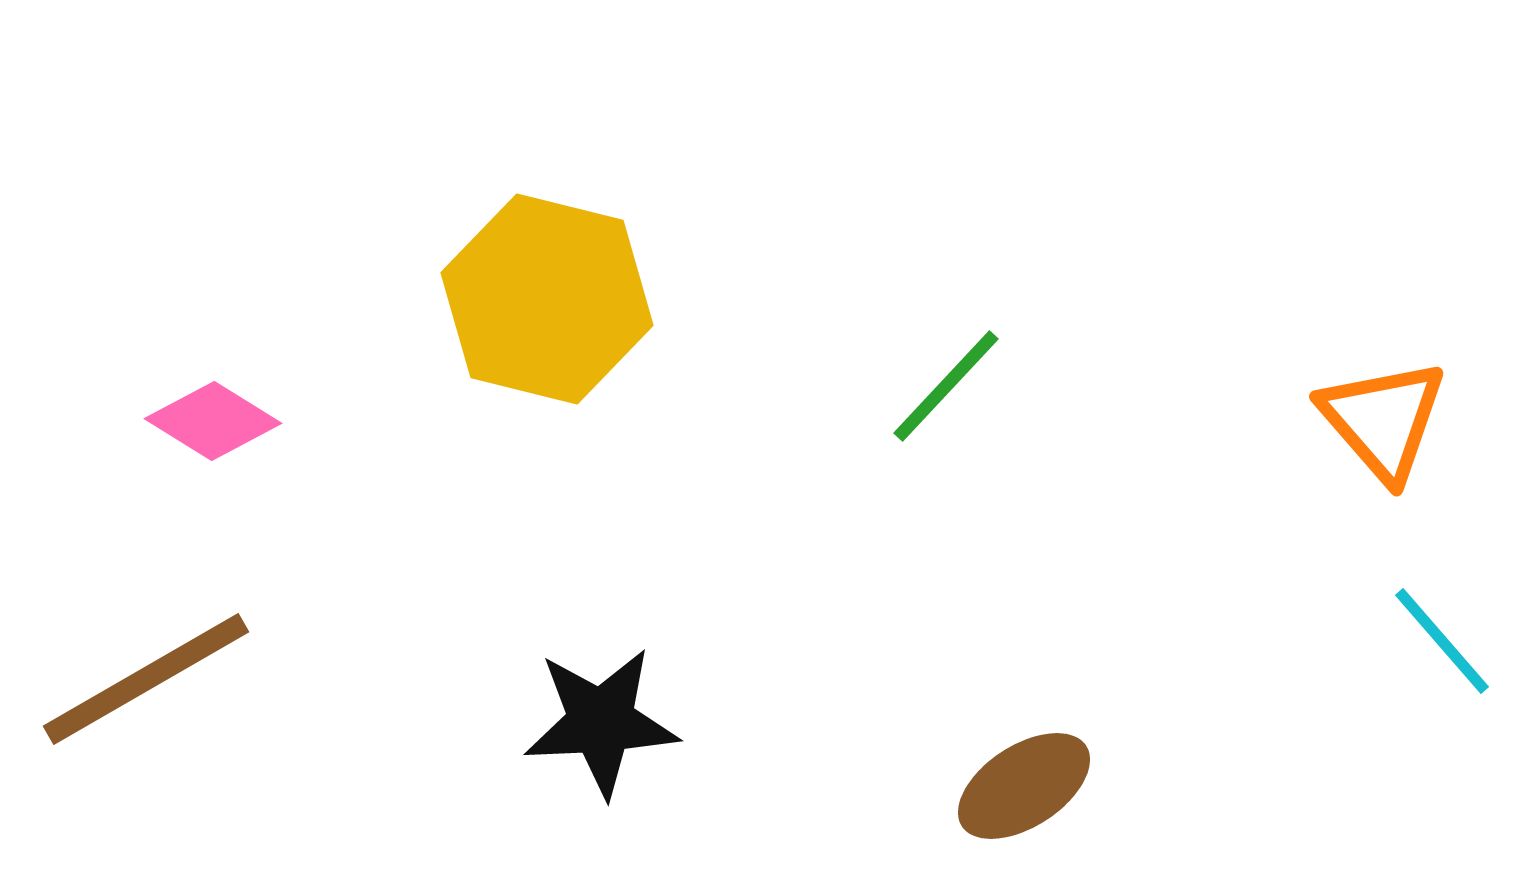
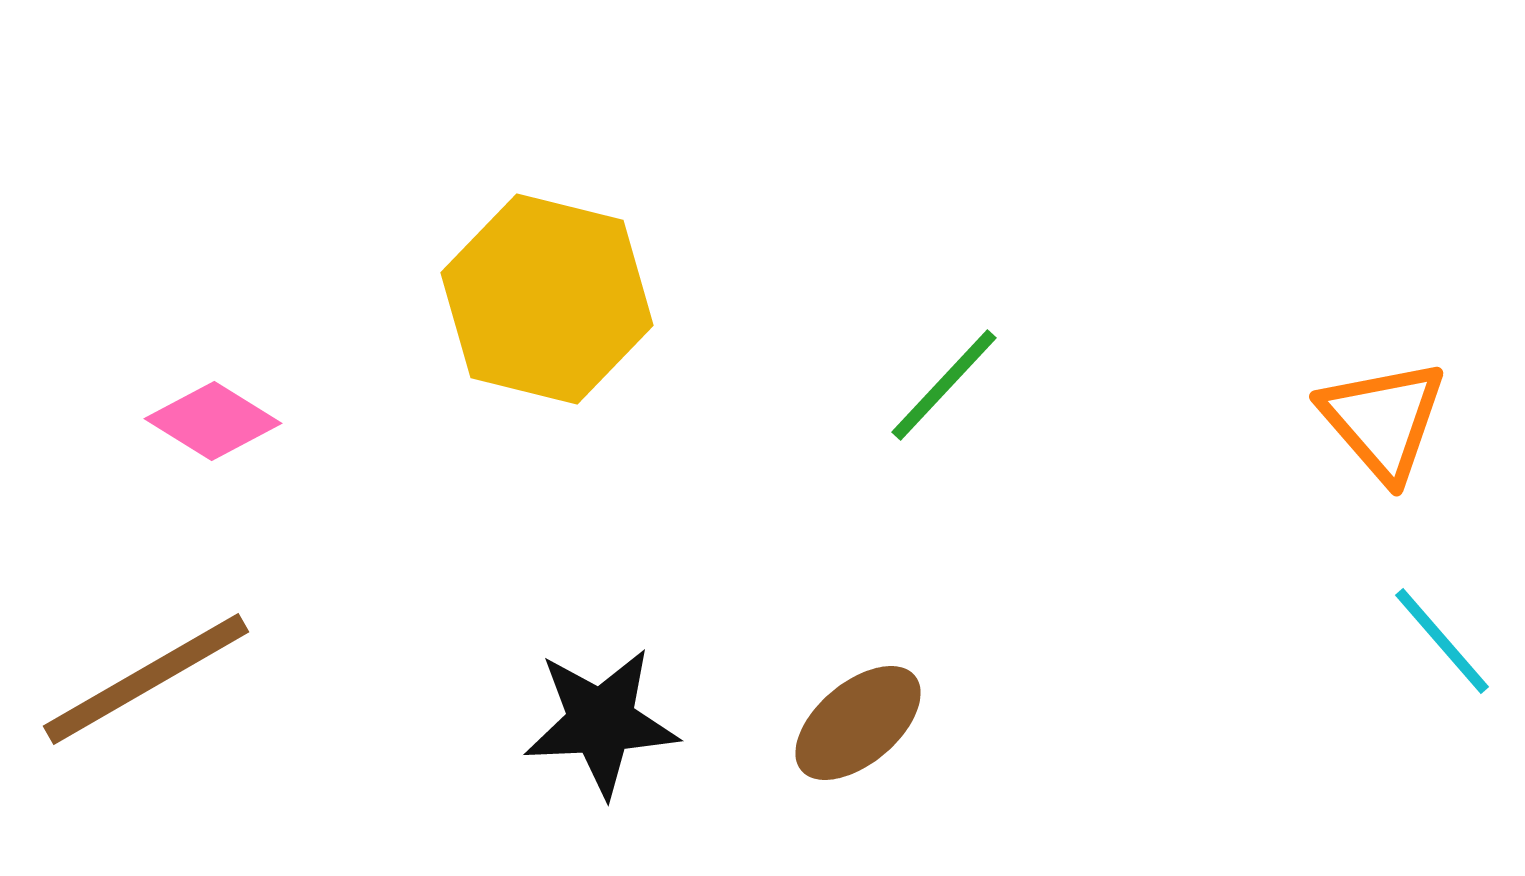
green line: moved 2 px left, 1 px up
brown ellipse: moved 166 px left, 63 px up; rotated 7 degrees counterclockwise
